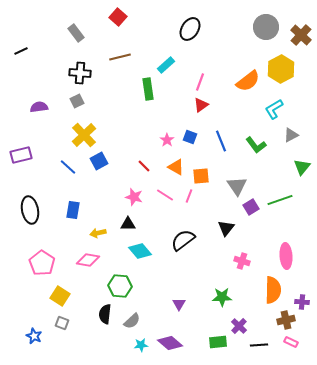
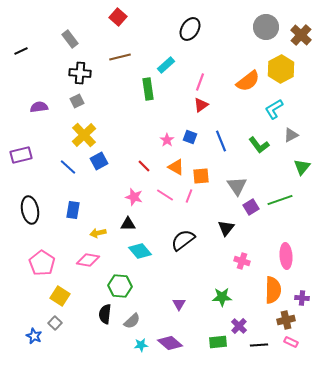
gray rectangle at (76, 33): moved 6 px left, 6 px down
green L-shape at (256, 145): moved 3 px right
purple cross at (302, 302): moved 4 px up
gray square at (62, 323): moved 7 px left; rotated 24 degrees clockwise
